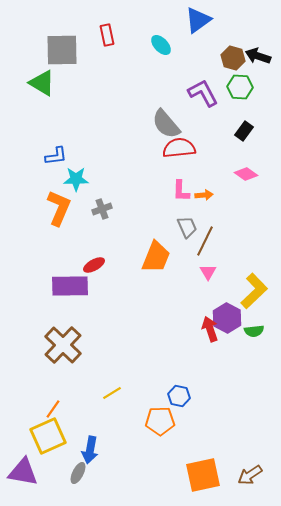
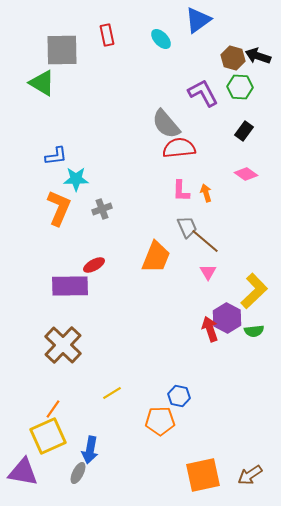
cyan ellipse: moved 6 px up
orange arrow: moved 2 px right, 2 px up; rotated 102 degrees counterclockwise
brown line: rotated 76 degrees counterclockwise
